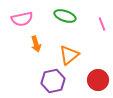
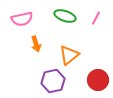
pink line: moved 6 px left, 6 px up; rotated 48 degrees clockwise
